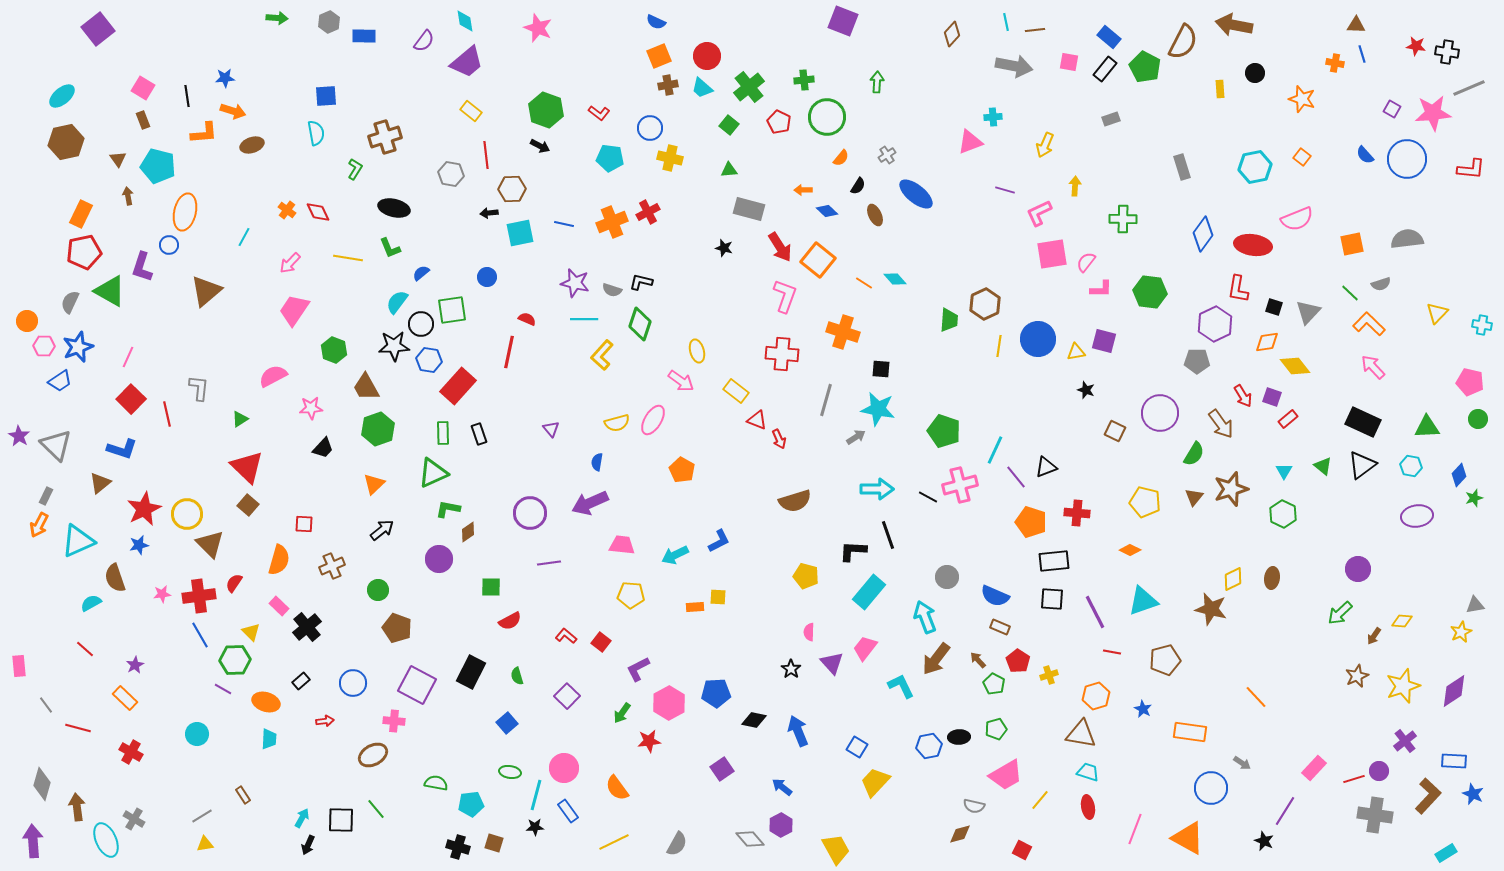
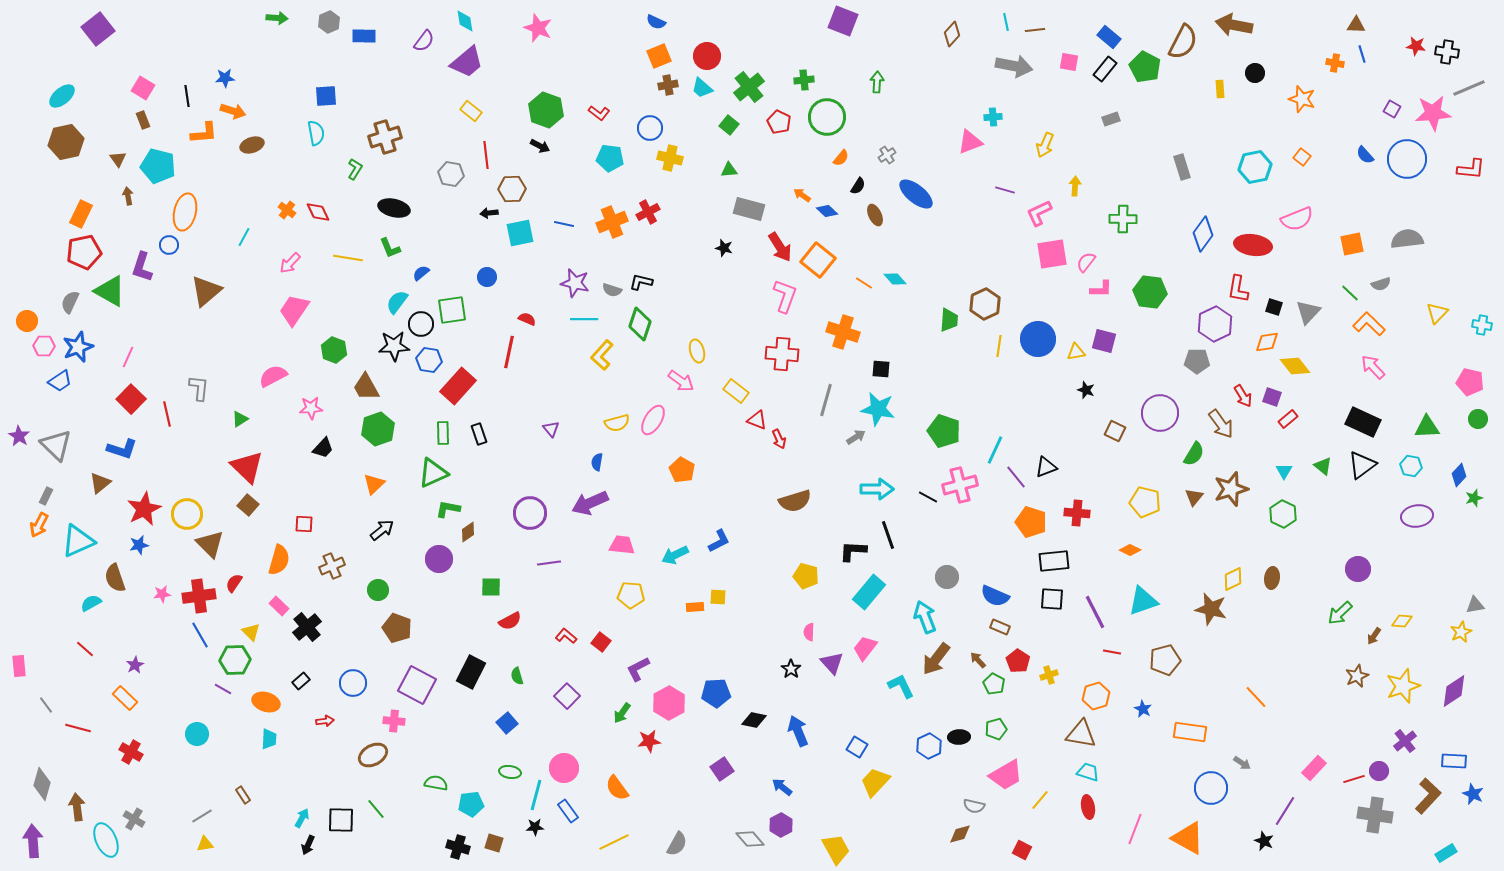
orange arrow at (803, 190): moved 1 px left, 5 px down; rotated 36 degrees clockwise
blue hexagon at (929, 746): rotated 15 degrees counterclockwise
